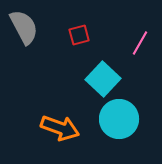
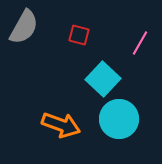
gray semicircle: rotated 57 degrees clockwise
red square: rotated 30 degrees clockwise
orange arrow: moved 1 px right, 3 px up
